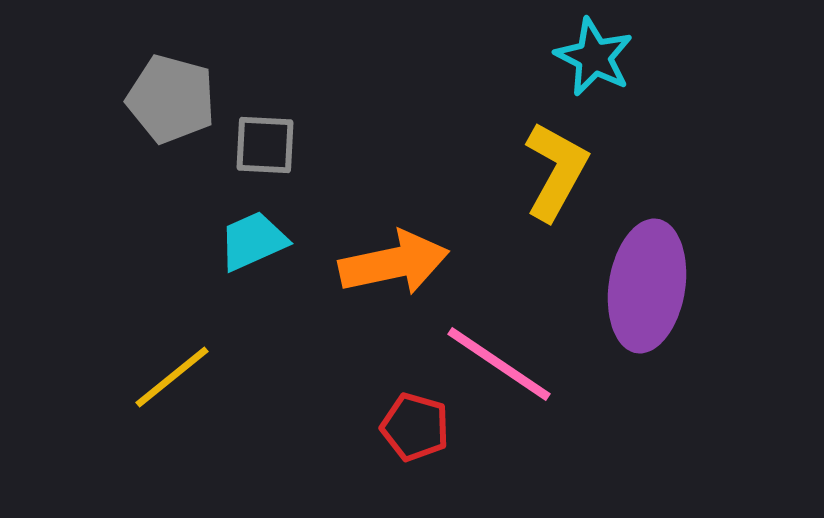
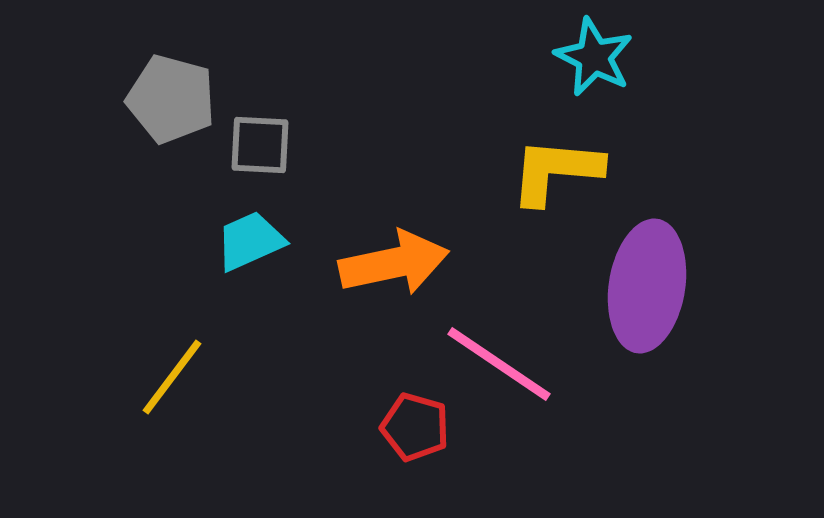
gray square: moved 5 px left
yellow L-shape: rotated 114 degrees counterclockwise
cyan trapezoid: moved 3 px left
yellow line: rotated 14 degrees counterclockwise
